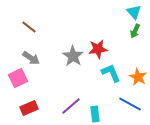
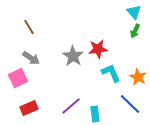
brown line: rotated 21 degrees clockwise
blue line: rotated 15 degrees clockwise
